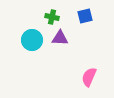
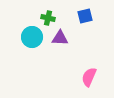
green cross: moved 4 px left, 1 px down
cyan circle: moved 3 px up
